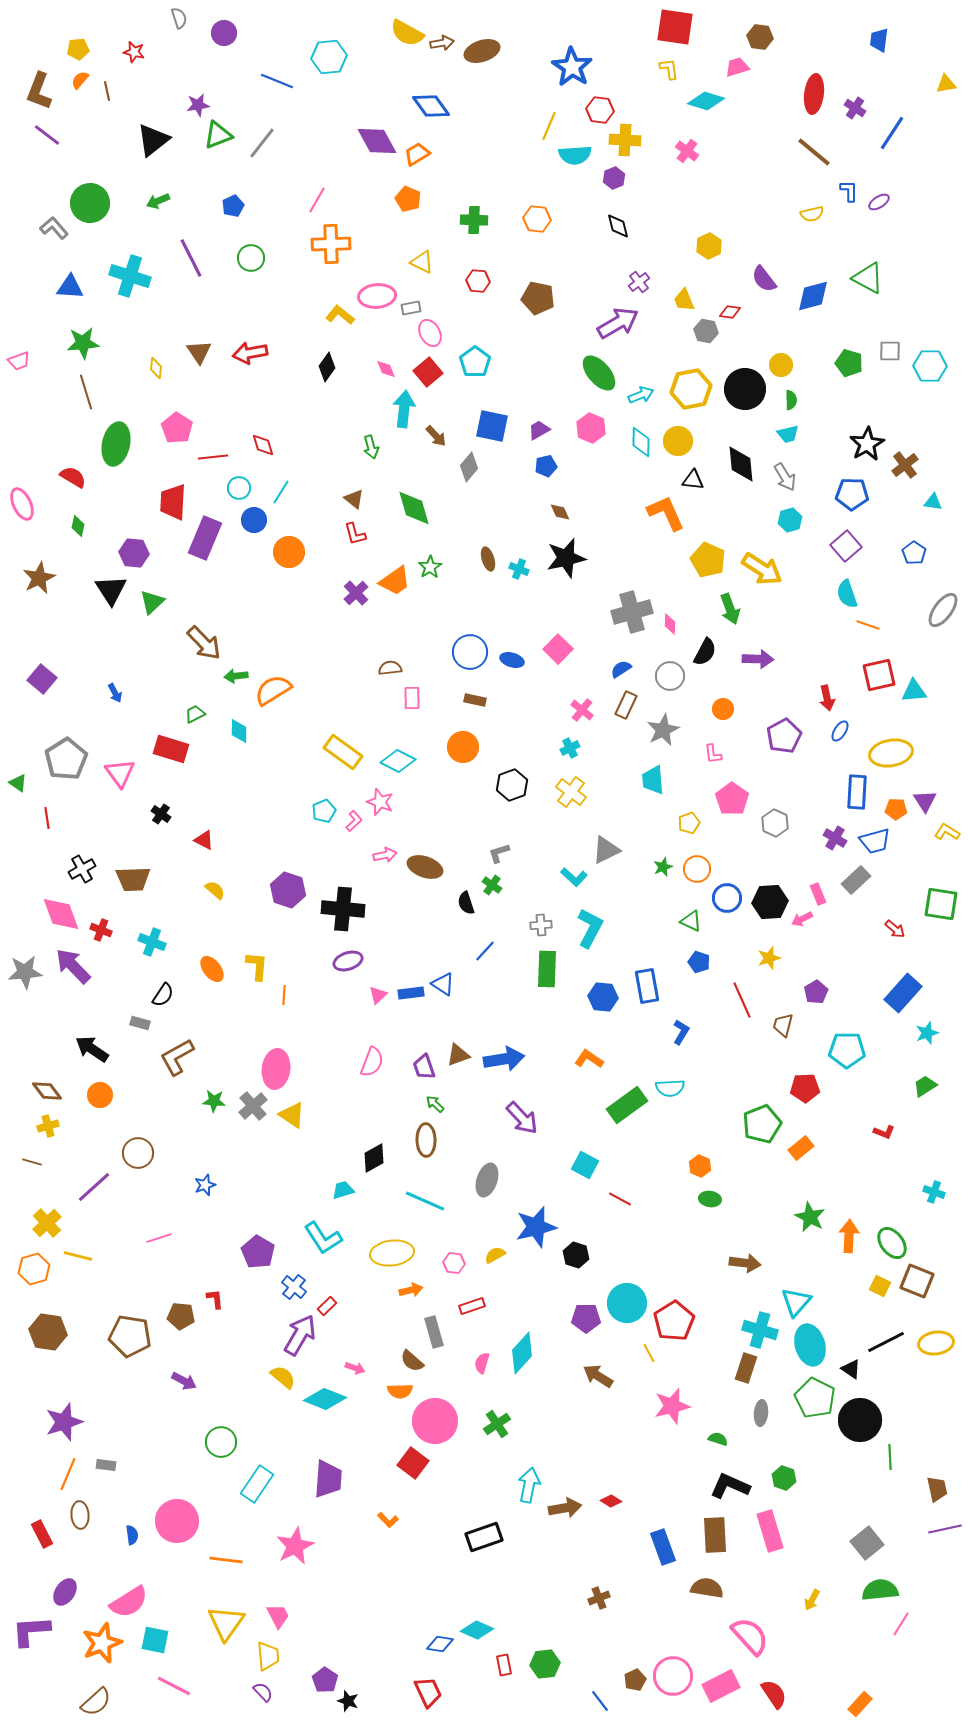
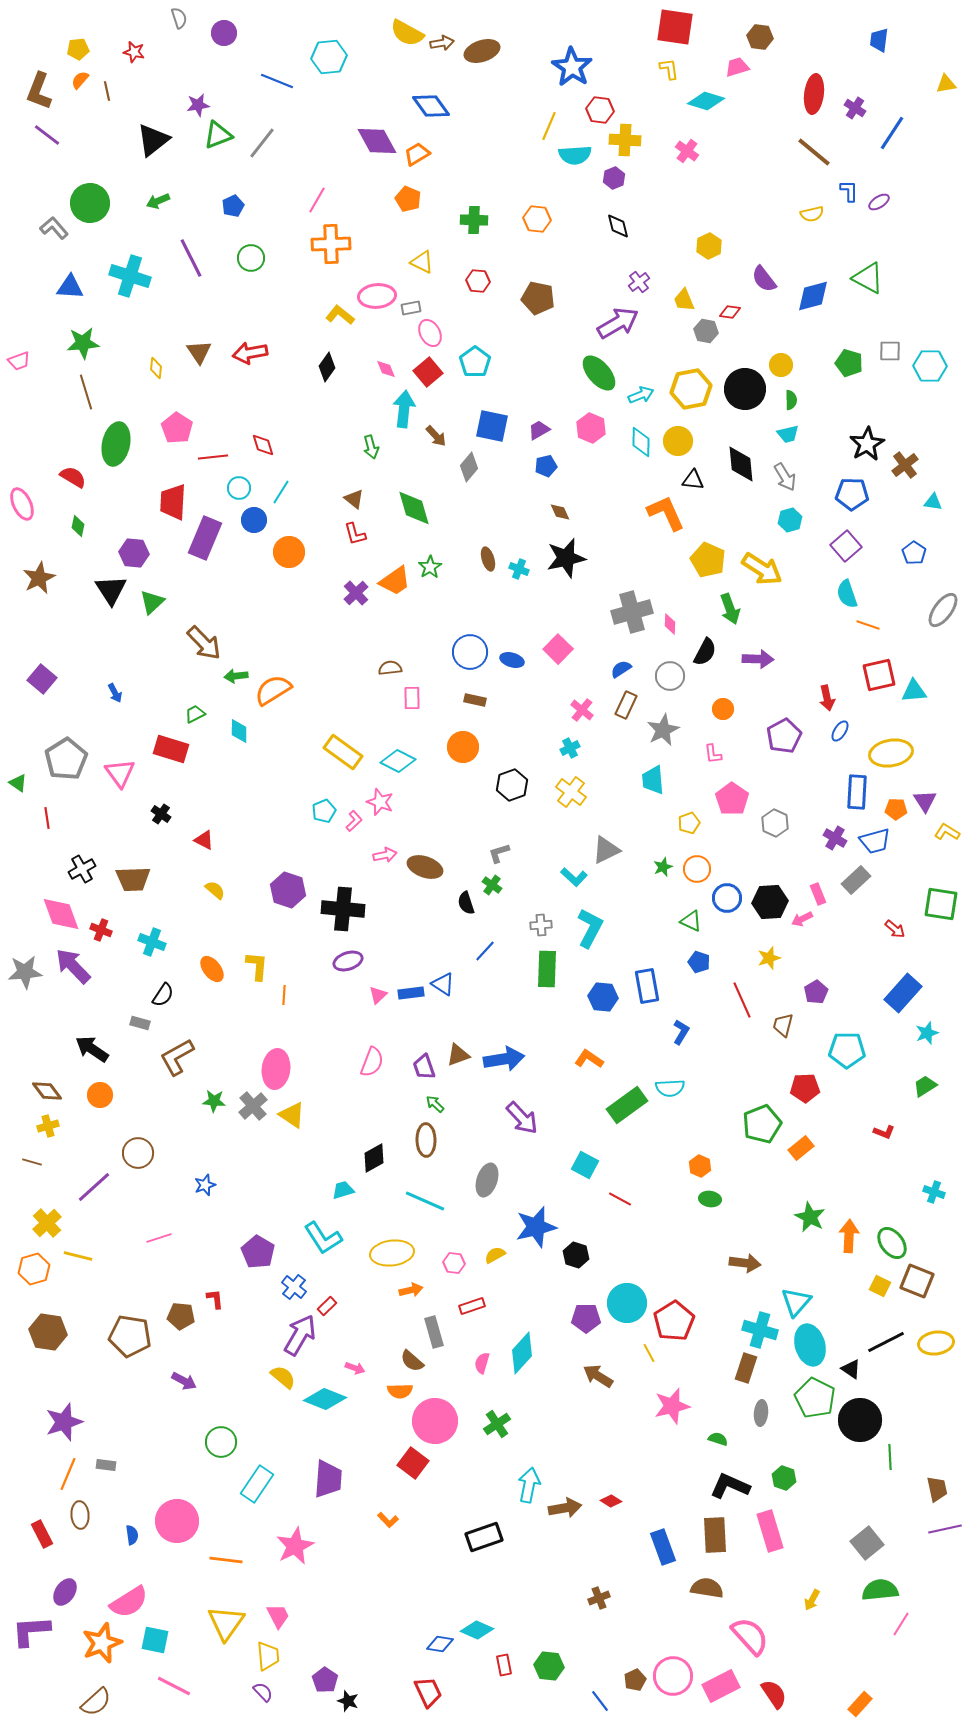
green hexagon at (545, 1664): moved 4 px right, 2 px down; rotated 12 degrees clockwise
